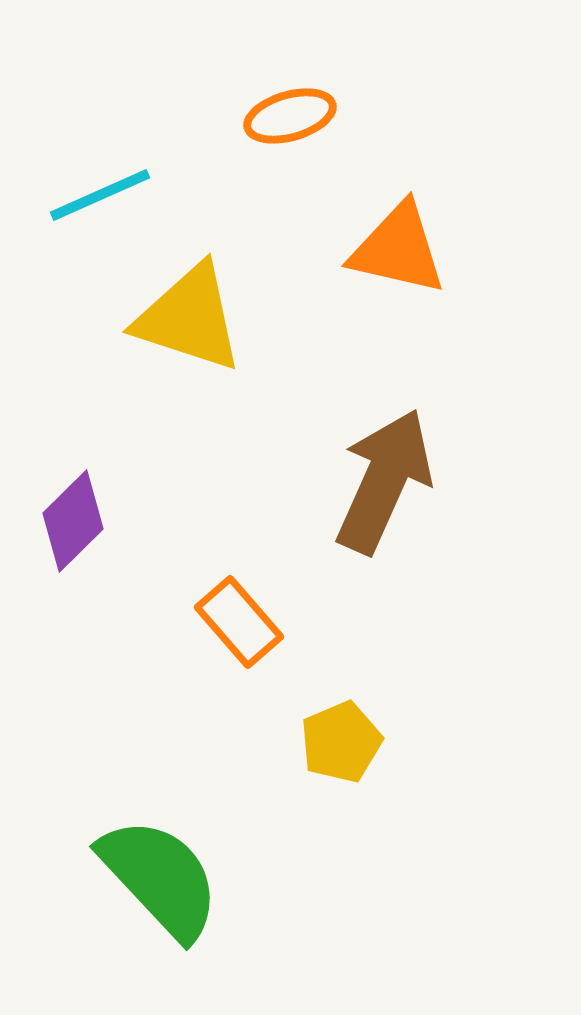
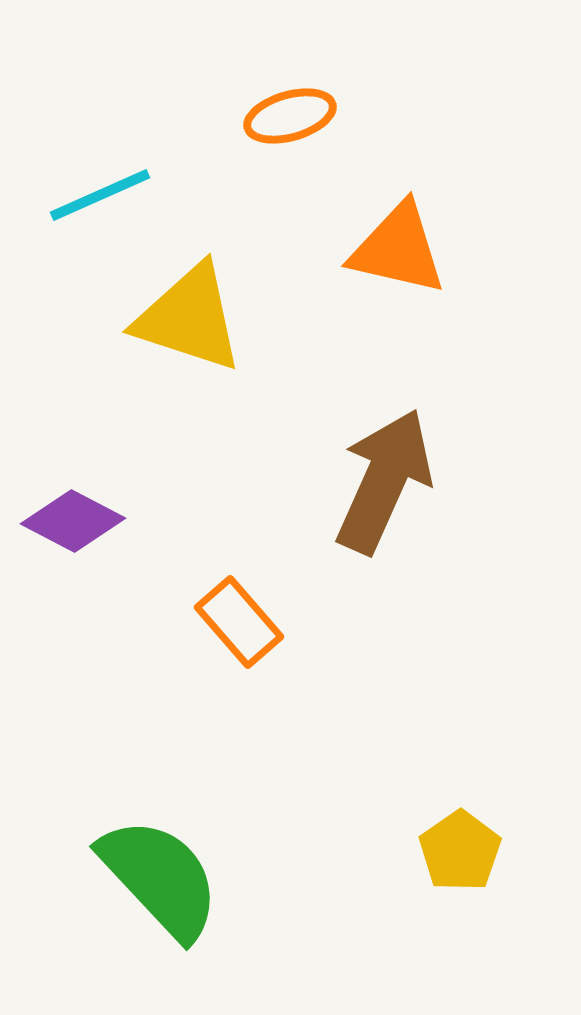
purple diamond: rotated 72 degrees clockwise
yellow pentagon: moved 119 px right, 109 px down; rotated 12 degrees counterclockwise
